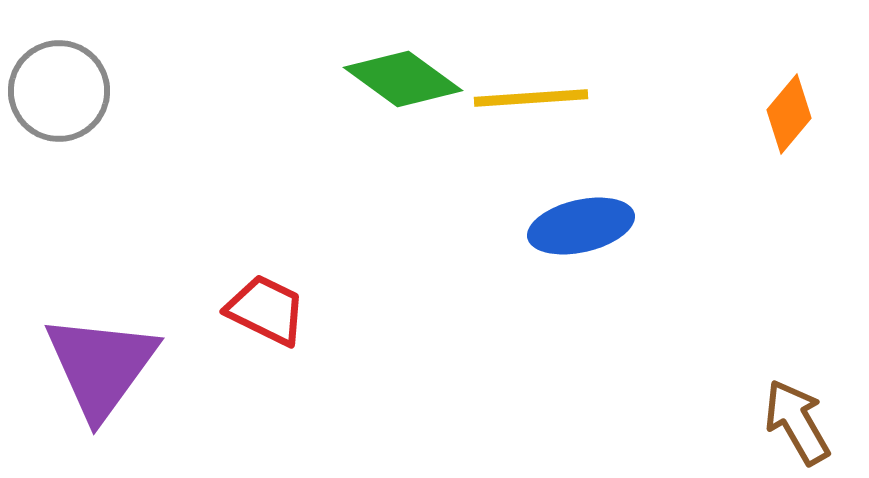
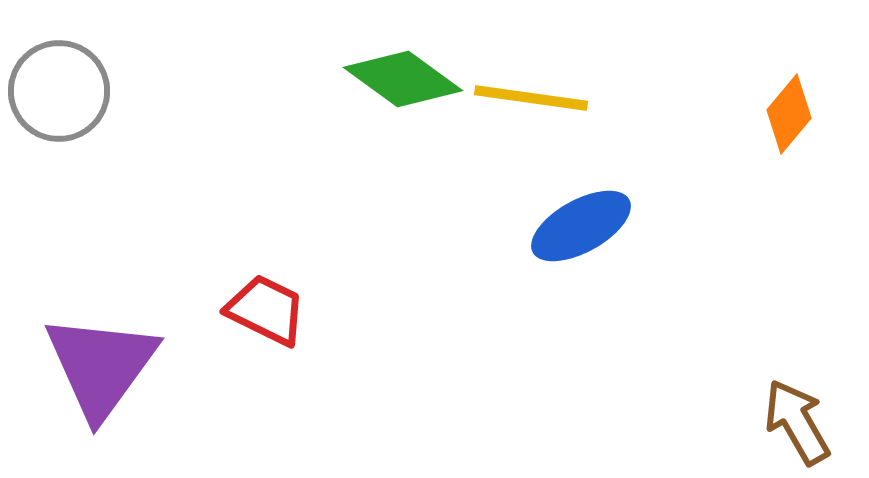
yellow line: rotated 12 degrees clockwise
blue ellipse: rotated 16 degrees counterclockwise
